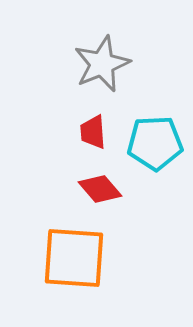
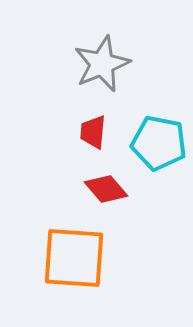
red trapezoid: rotated 9 degrees clockwise
cyan pentagon: moved 4 px right; rotated 14 degrees clockwise
red diamond: moved 6 px right
